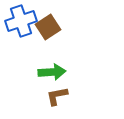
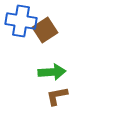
blue cross: rotated 28 degrees clockwise
brown square: moved 3 px left, 3 px down
